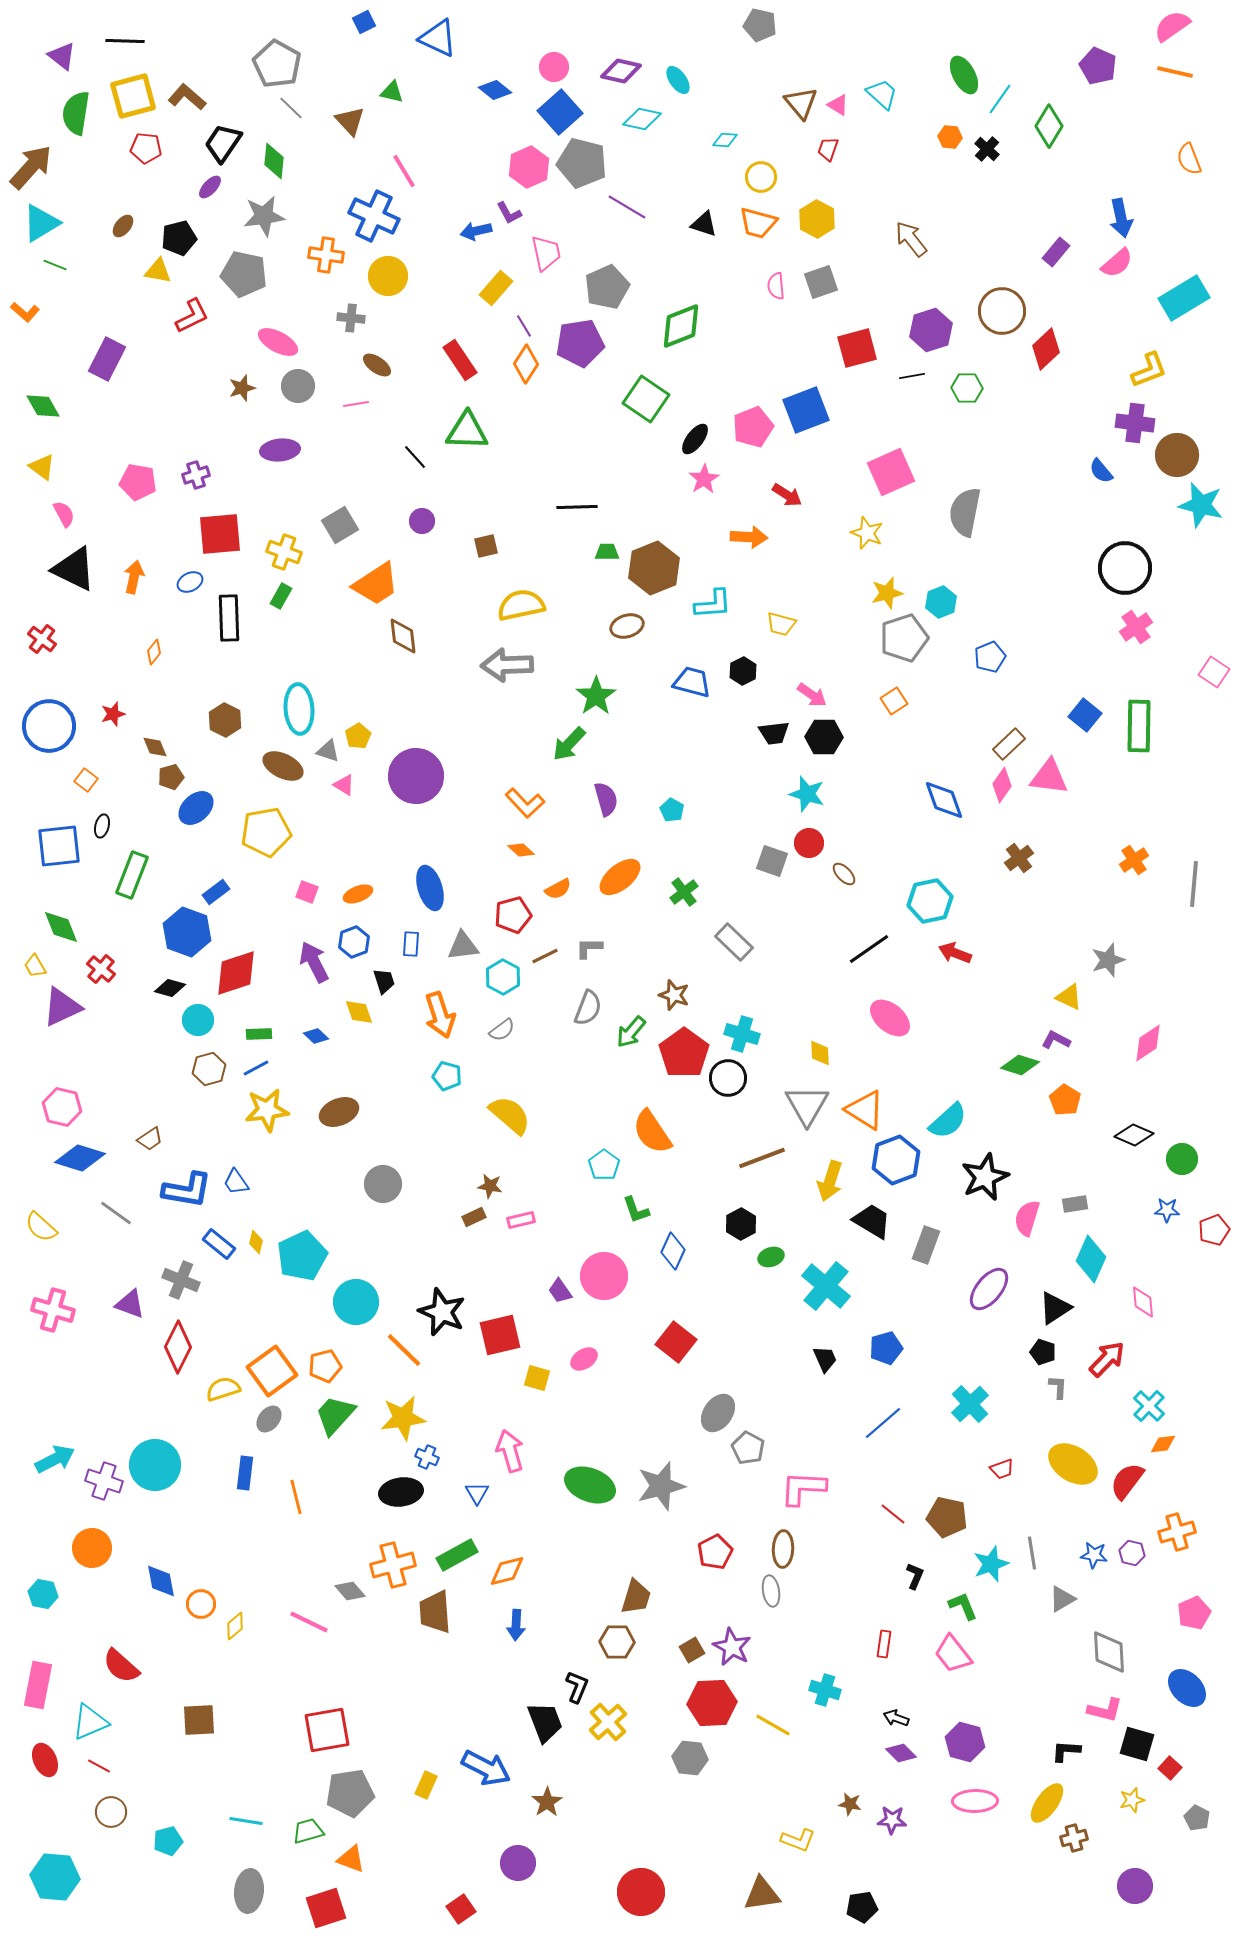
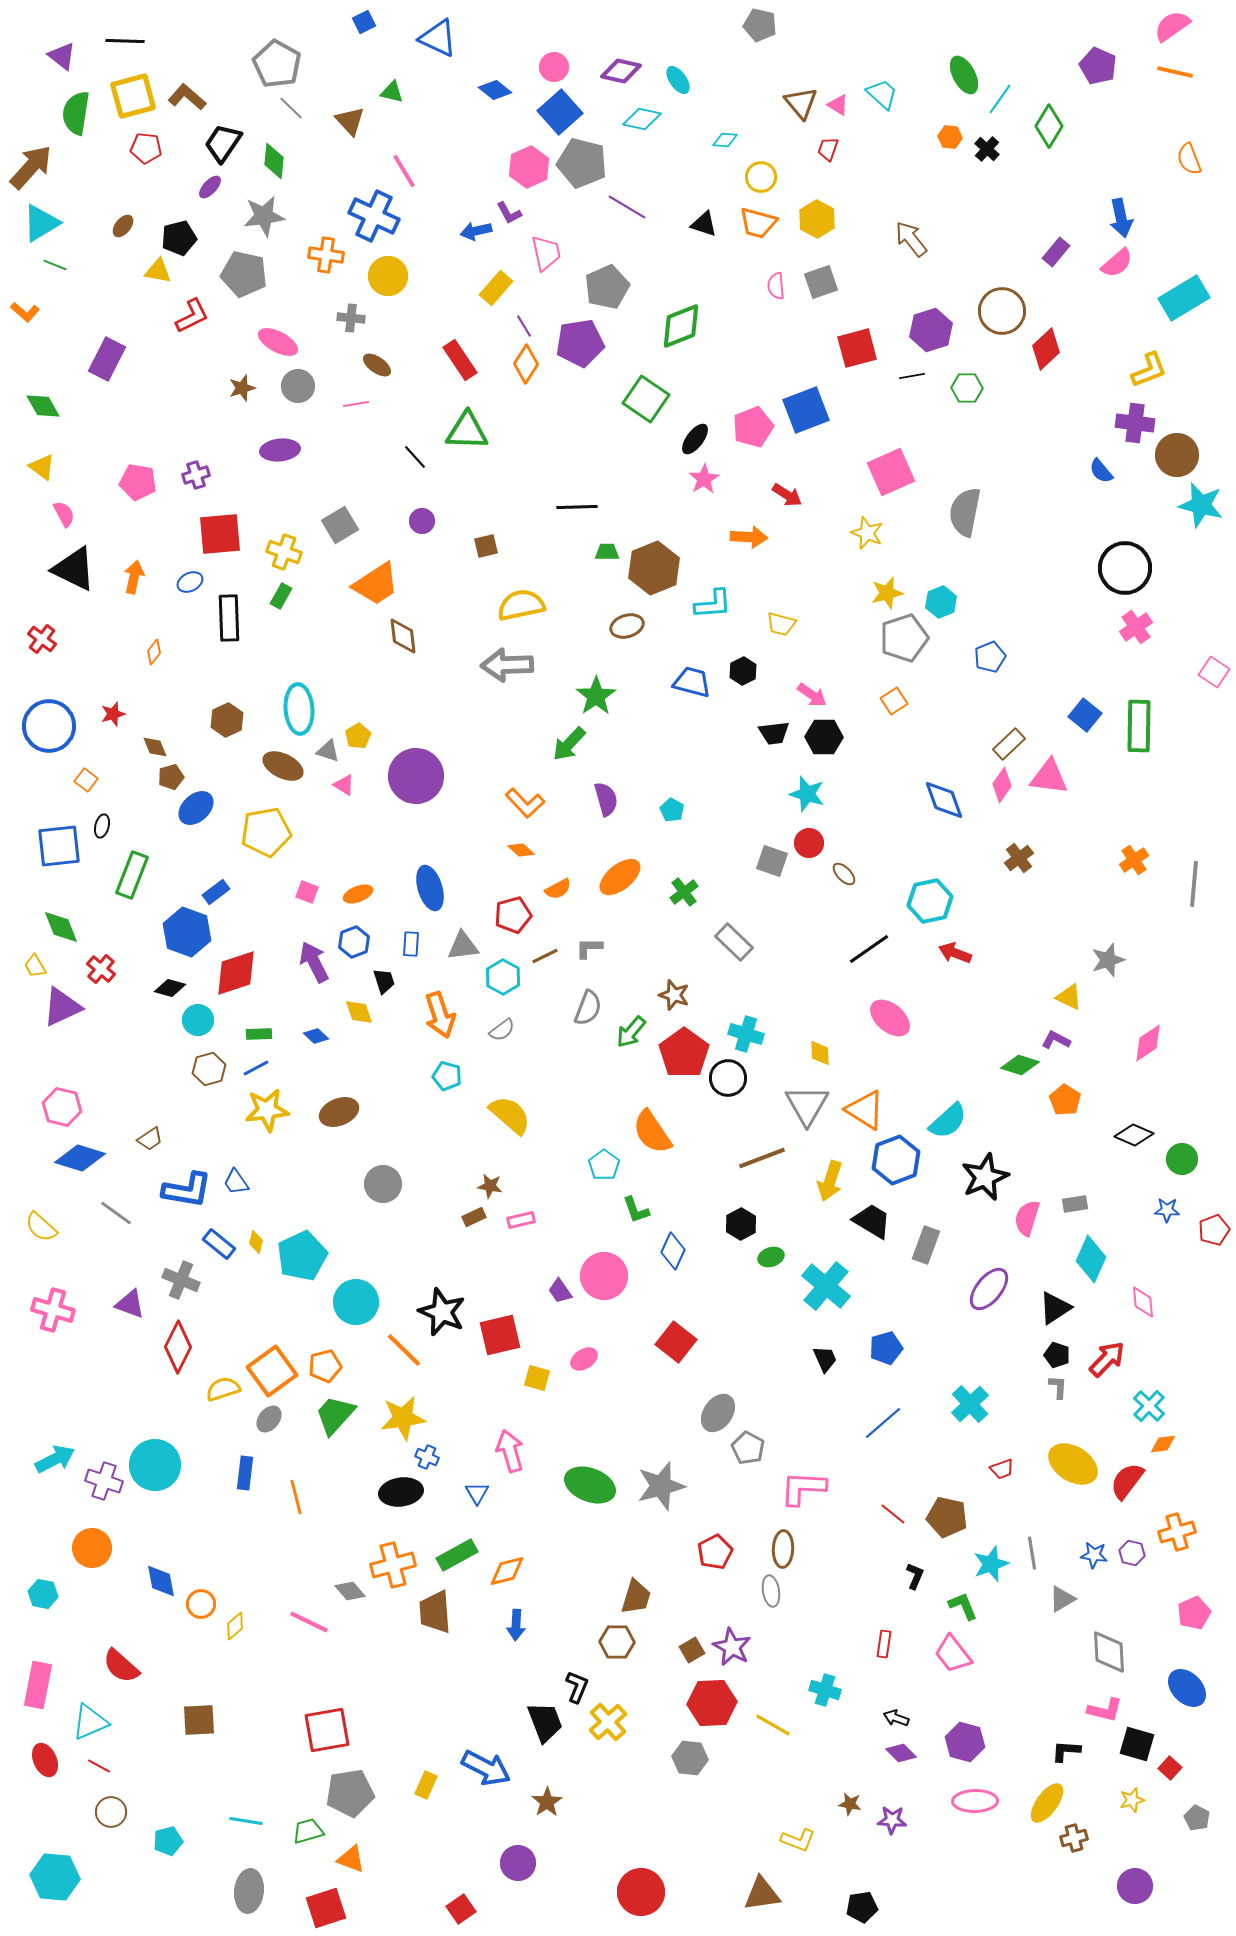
brown hexagon at (225, 720): moved 2 px right; rotated 8 degrees clockwise
cyan cross at (742, 1034): moved 4 px right
black pentagon at (1043, 1352): moved 14 px right, 3 px down
